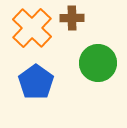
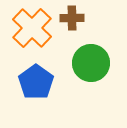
green circle: moved 7 px left
